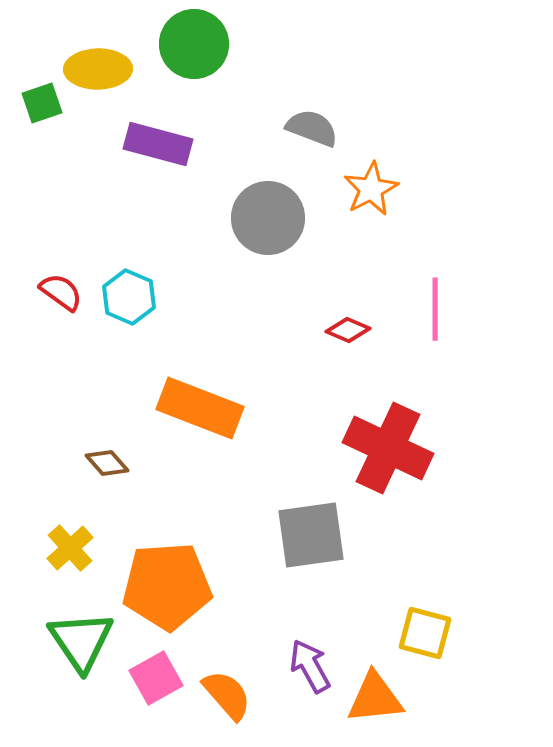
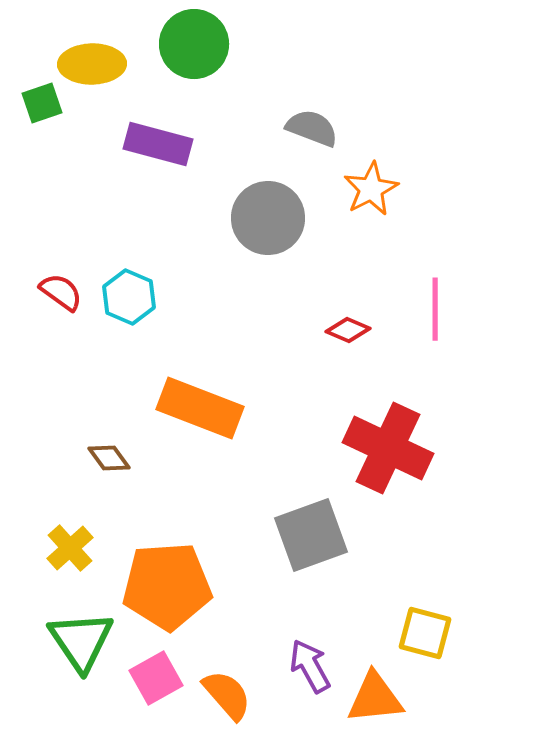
yellow ellipse: moved 6 px left, 5 px up
brown diamond: moved 2 px right, 5 px up; rotated 6 degrees clockwise
gray square: rotated 12 degrees counterclockwise
